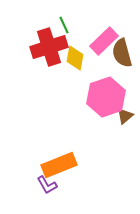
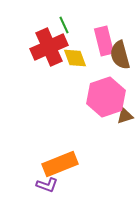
pink rectangle: rotated 60 degrees counterclockwise
red cross: rotated 6 degrees counterclockwise
brown semicircle: moved 2 px left, 2 px down
yellow diamond: rotated 30 degrees counterclockwise
brown triangle: rotated 24 degrees clockwise
orange rectangle: moved 1 px right, 1 px up
purple L-shape: rotated 40 degrees counterclockwise
